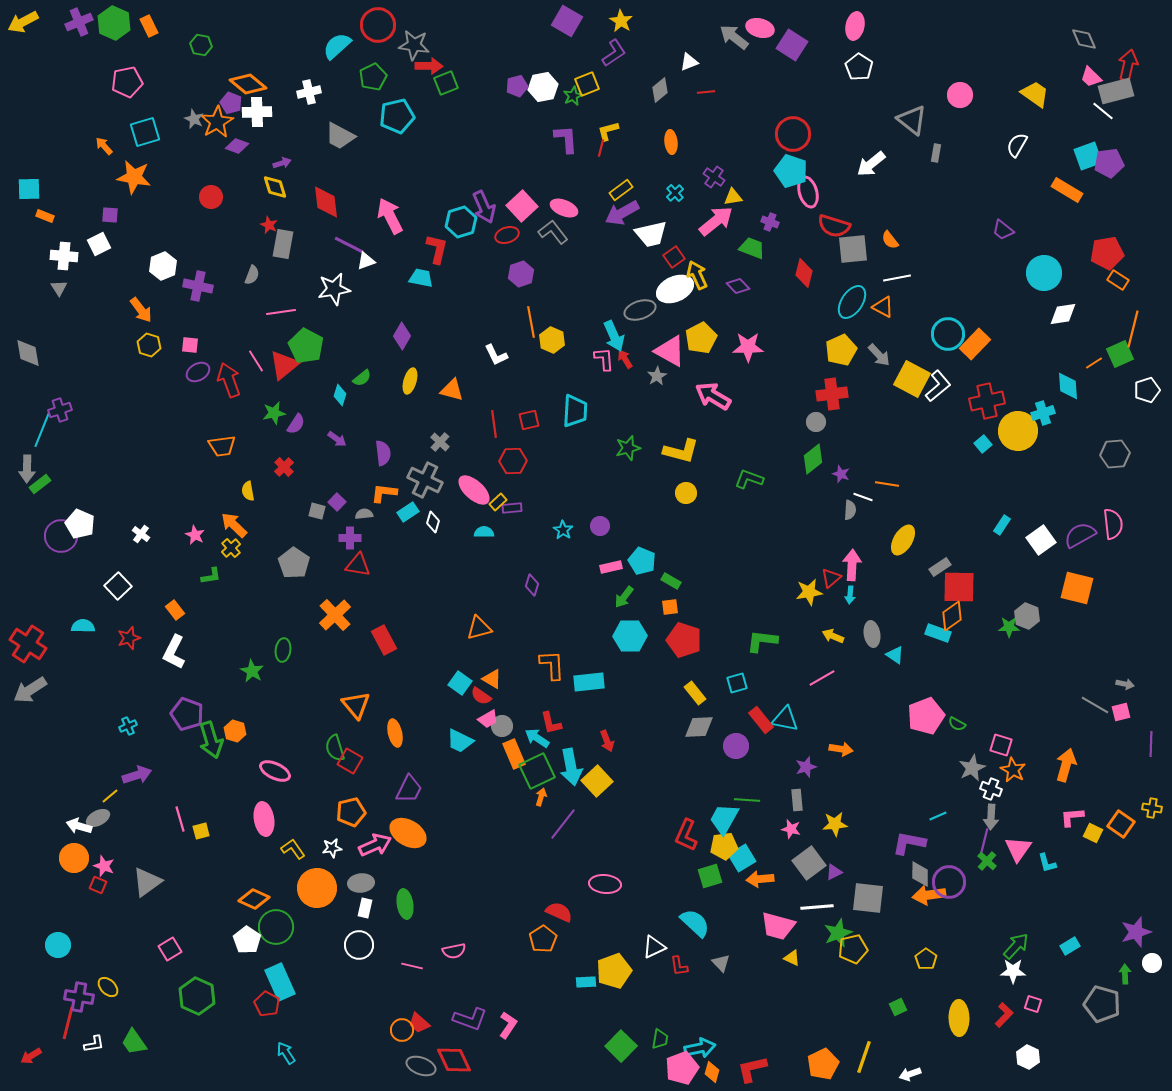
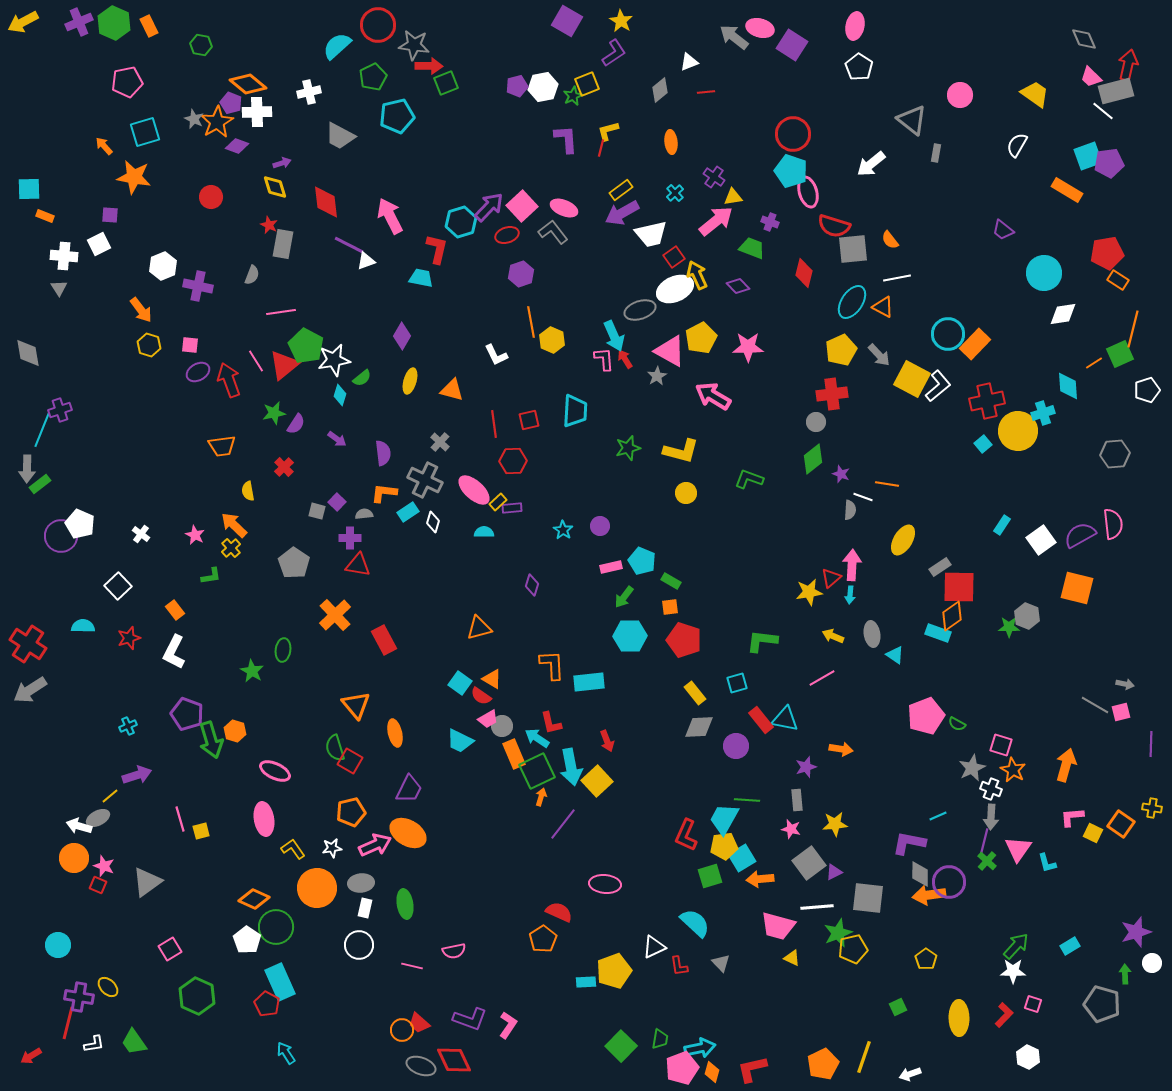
purple arrow at (484, 207): moved 5 px right; rotated 112 degrees counterclockwise
white star at (334, 289): moved 71 px down
